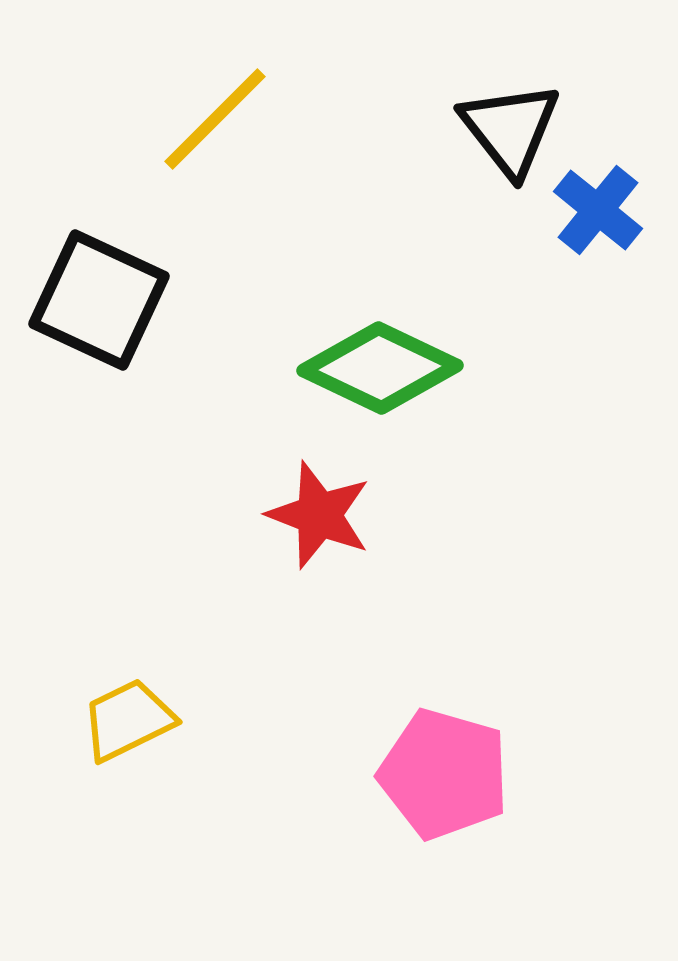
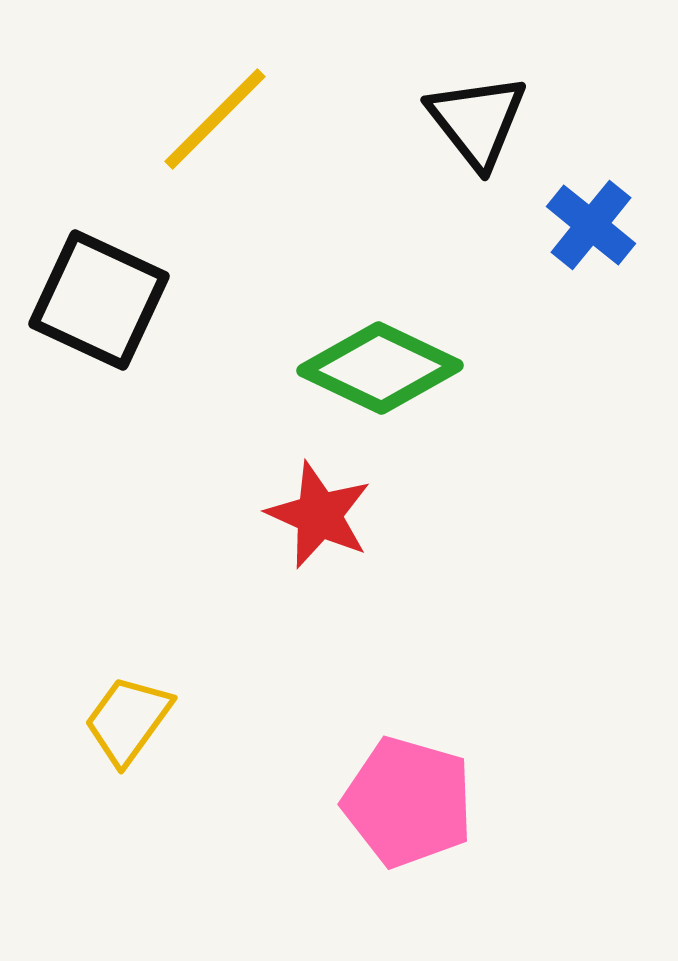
black triangle: moved 33 px left, 8 px up
blue cross: moved 7 px left, 15 px down
red star: rotated 3 degrees clockwise
yellow trapezoid: rotated 28 degrees counterclockwise
pink pentagon: moved 36 px left, 28 px down
